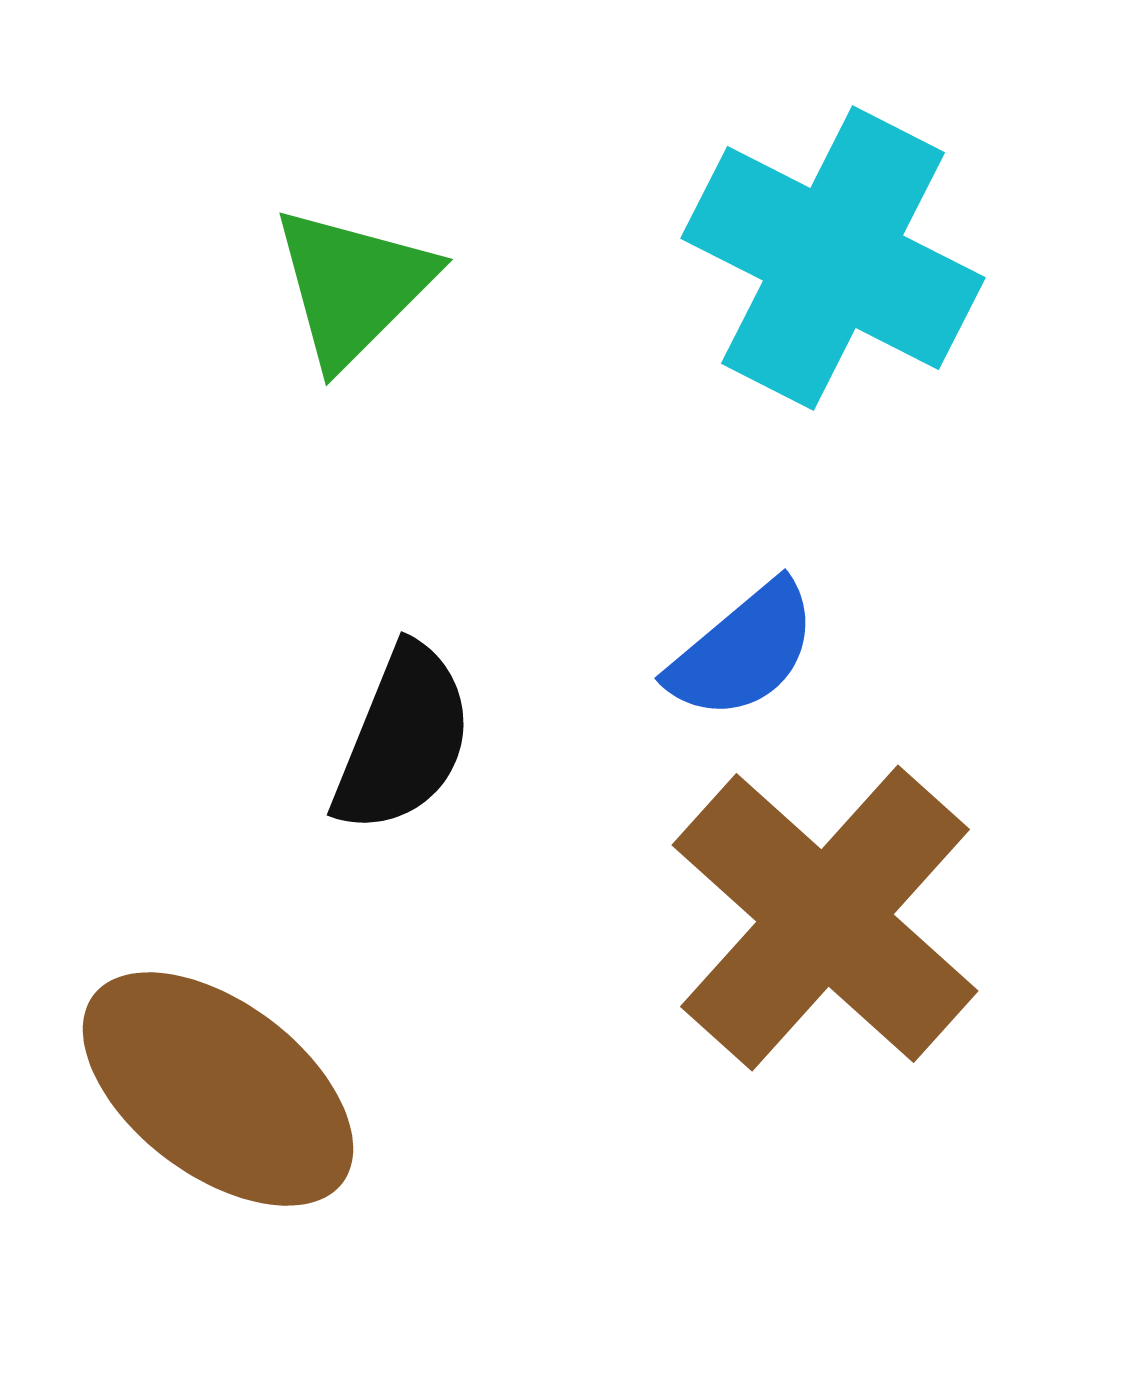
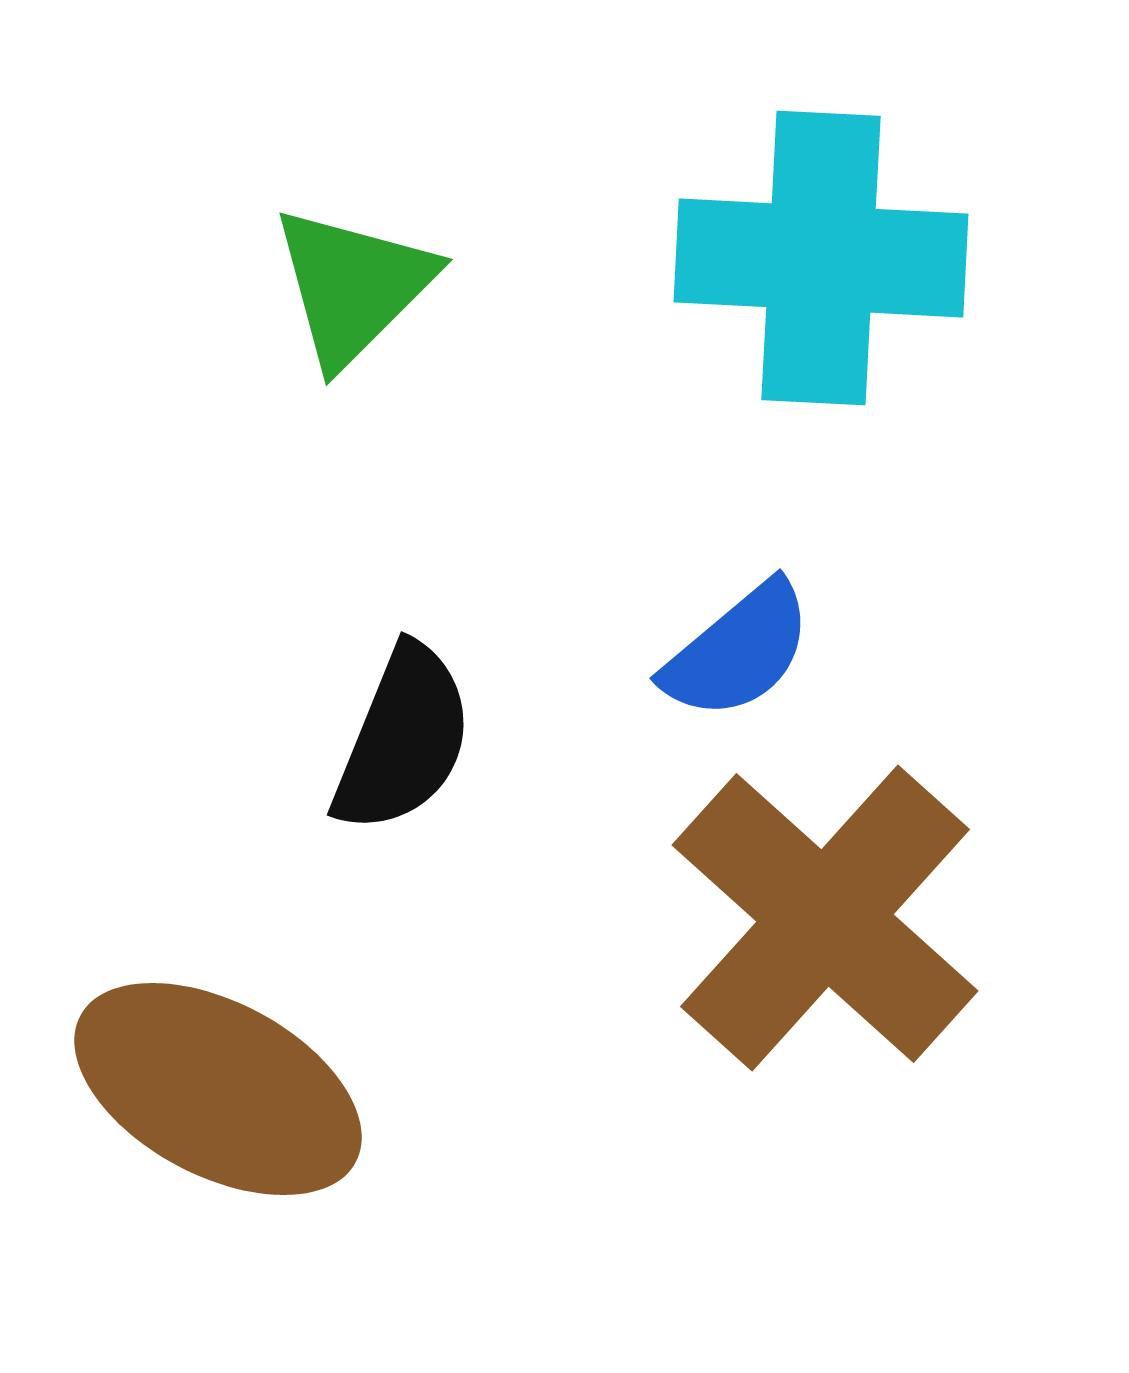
cyan cross: moved 12 px left; rotated 24 degrees counterclockwise
blue semicircle: moved 5 px left
brown ellipse: rotated 9 degrees counterclockwise
